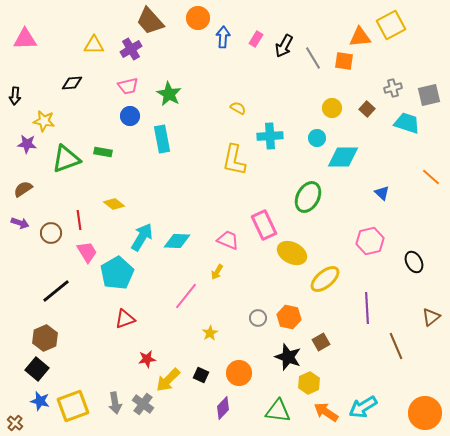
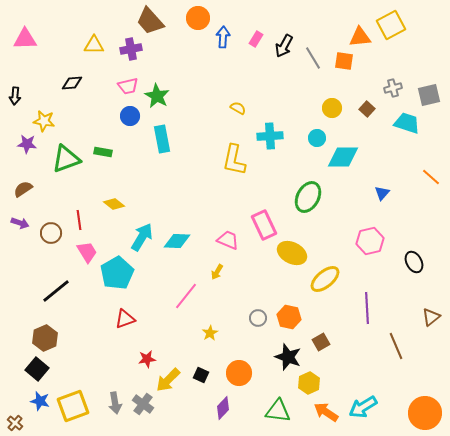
purple cross at (131, 49): rotated 20 degrees clockwise
green star at (169, 94): moved 12 px left, 2 px down
blue triangle at (382, 193): rotated 28 degrees clockwise
